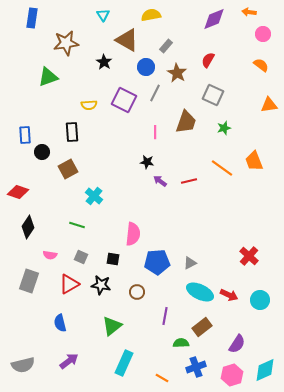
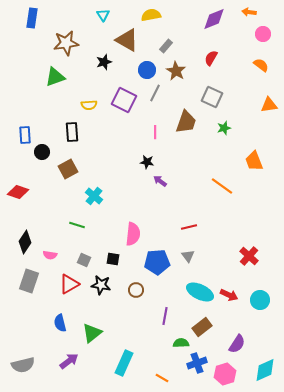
red semicircle at (208, 60): moved 3 px right, 2 px up
black star at (104, 62): rotated 21 degrees clockwise
blue circle at (146, 67): moved 1 px right, 3 px down
brown star at (177, 73): moved 1 px left, 2 px up
green triangle at (48, 77): moved 7 px right
gray square at (213, 95): moved 1 px left, 2 px down
orange line at (222, 168): moved 18 px down
red line at (189, 181): moved 46 px down
black diamond at (28, 227): moved 3 px left, 15 px down
gray square at (81, 257): moved 3 px right, 3 px down
gray triangle at (190, 263): moved 2 px left, 7 px up; rotated 40 degrees counterclockwise
brown circle at (137, 292): moved 1 px left, 2 px up
green triangle at (112, 326): moved 20 px left, 7 px down
blue cross at (196, 367): moved 1 px right, 4 px up
pink hexagon at (232, 375): moved 7 px left, 1 px up
